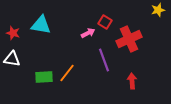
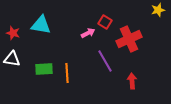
purple line: moved 1 px right, 1 px down; rotated 10 degrees counterclockwise
orange line: rotated 42 degrees counterclockwise
green rectangle: moved 8 px up
